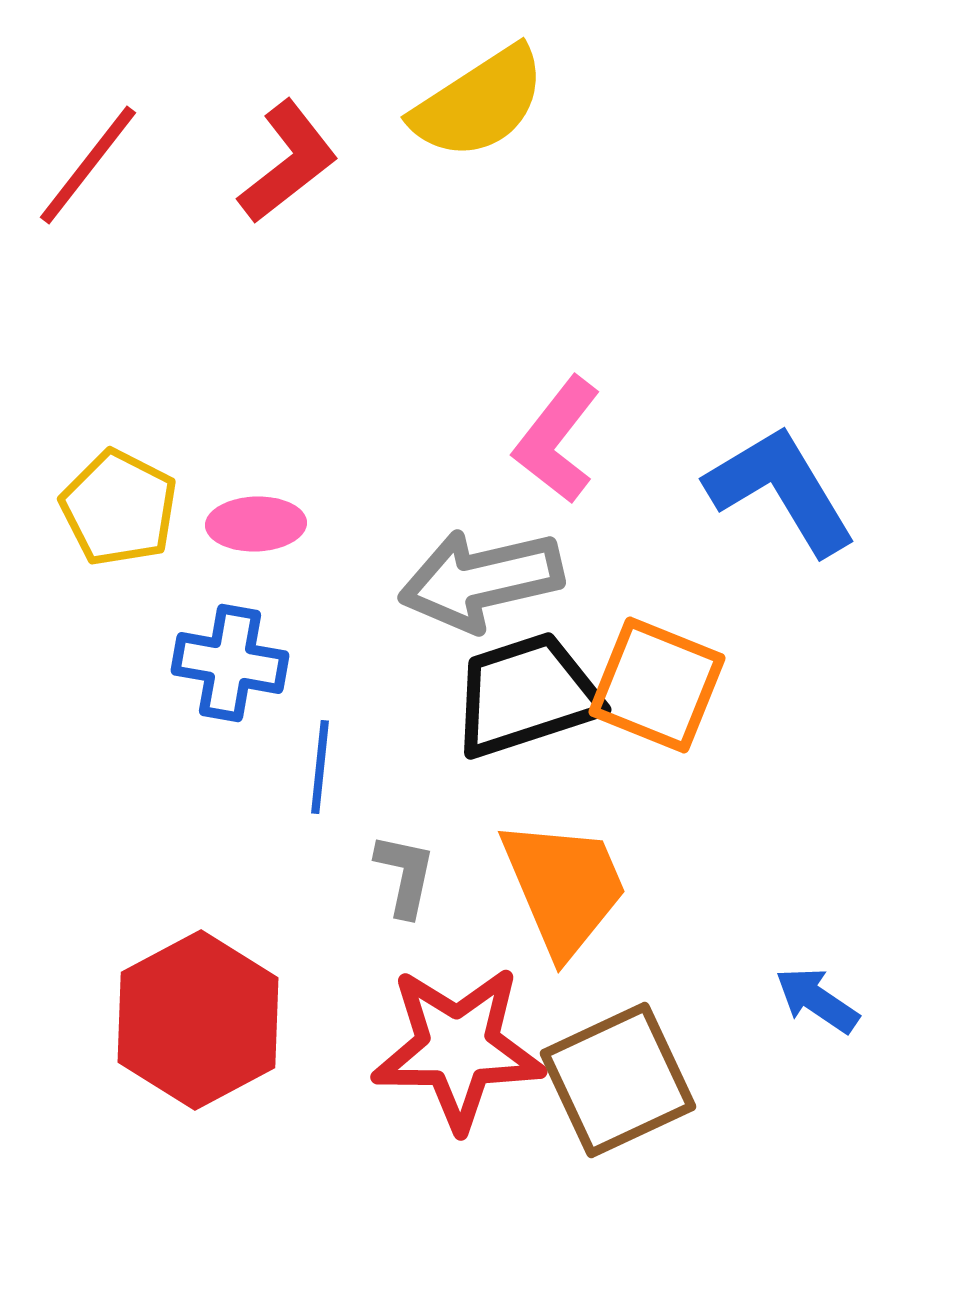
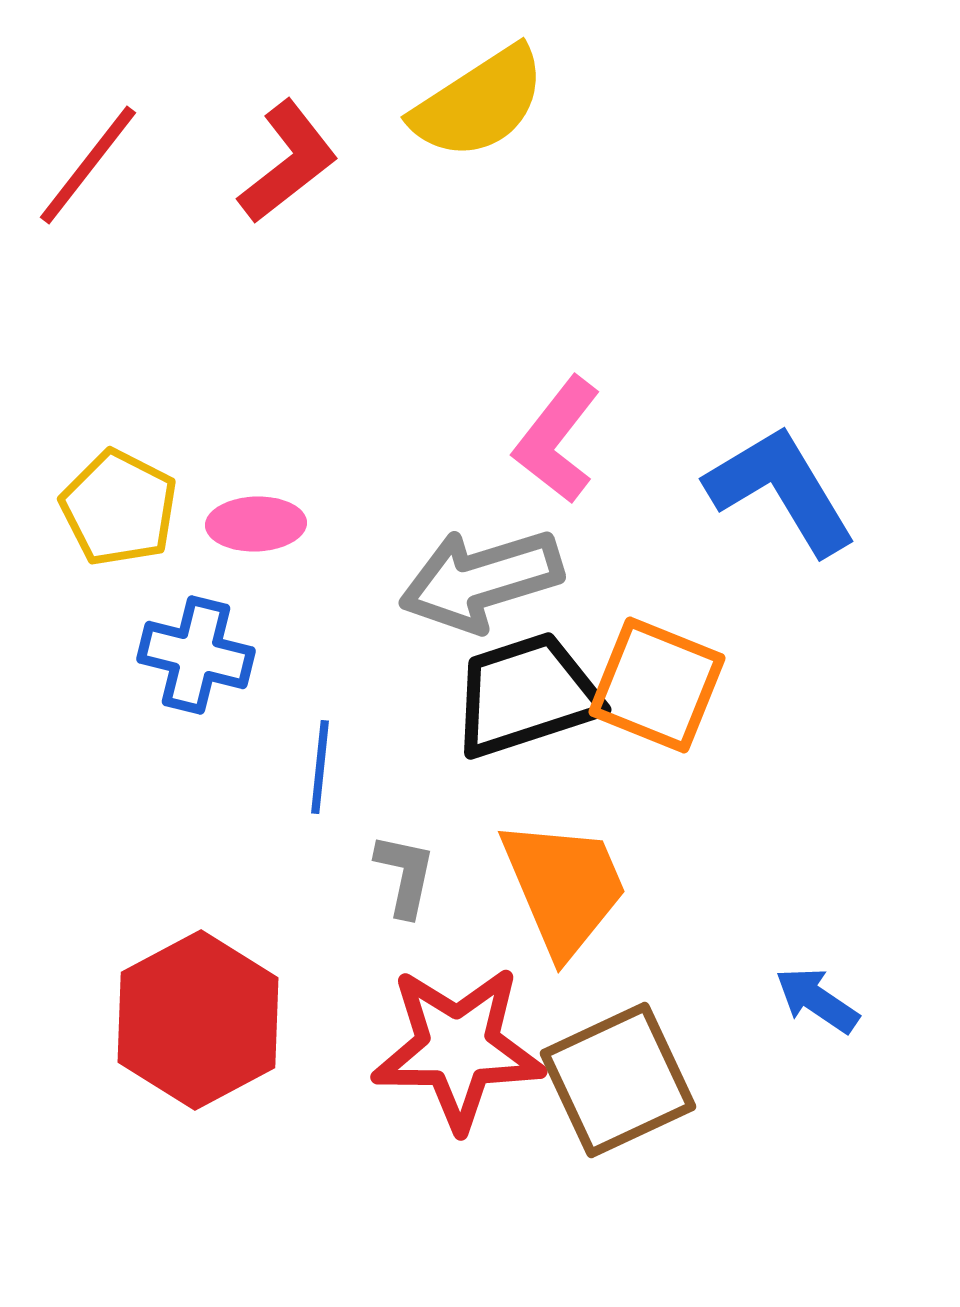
gray arrow: rotated 4 degrees counterclockwise
blue cross: moved 34 px left, 8 px up; rotated 4 degrees clockwise
